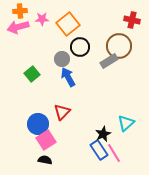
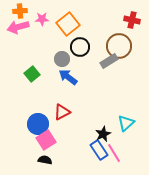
blue arrow: rotated 24 degrees counterclockwise
red triangle: rotated 18 degrees clockwise
